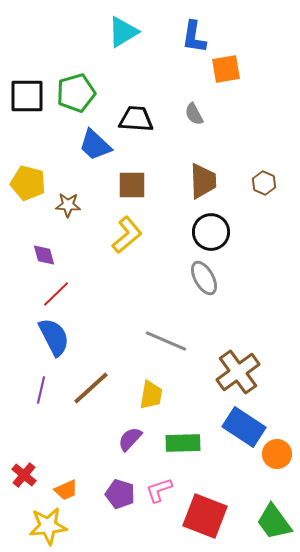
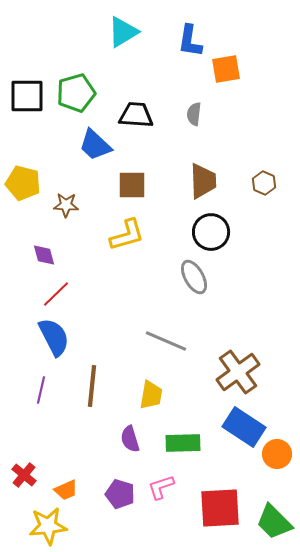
blue L-shape: moved 4 px left, 4 px down
gray semicircle: rotated 35 degrees clockwise
black trapezoid: moved 4 px up
yellow pentagon: moved 5 px left
brown star: moved 2 px left
yellow L-shape: rotated 24 degrees clockwise
gray ellipse: moved 10 px left, 1 px up
brown line: moved 1 px right, 2 px up; rotated 42 degrees counterclockwise
purple semicircle: rotated 60 degrees counterclockwise
pink L-shape: moved 2 px right, 3 px up
red square: moved 15 px right, 8 px up; rotated 24 degrees counterclockwise
green trapezoid: rotated 9 degrees counterclockwise
